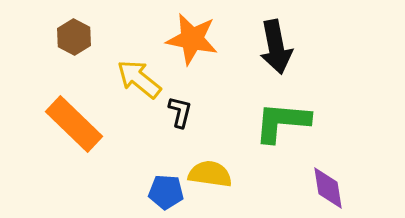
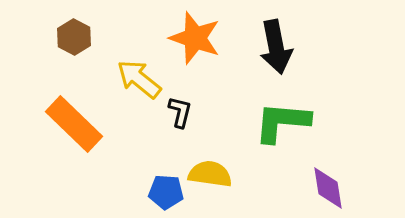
orange star: moved 3 px right, 1 px up; rotated 8 degrees clockwise
